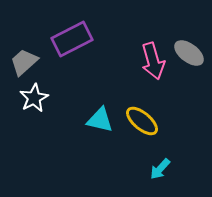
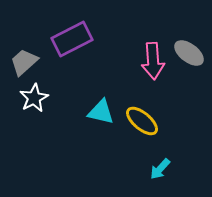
pink arrow: rotated 12 degrees clockwise
cyan triangle: moved 1 px right, 8 px up
